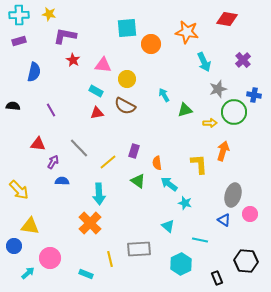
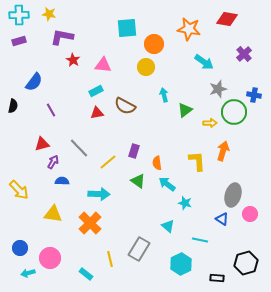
orange star at (187, 32): moved 2 px right, 3 px up
purple L-shape at (65, 36): moved 3 px left, 1 px down
orange circle at (151, 44): moved 3 px right
purple cross at (243, 60): moved 1 px right, 6 px up
cyan arrow at (204, 62): rotated 30 degrees counterclockwise
blue semicircle at (34, 72): moved 10 px down; rotated 24 degrees clockwise
yellow circle at (127, 79): moved 19 px right, 12 px up
cyan rectangle at (96, 91): rotated 56 degrees counterclockwise
cyan arrow at (164, 95): rotated 16 degrees clockwise
black semicircle at (13, 106): rotated 96 degrees clockwise
green triangle at (185, 110): rotated 21 degrees counterclockwise
red triangle at (38, 144): moved 4 px right; rotated 21 degrees counterclockwise
yellow L-shape at (199, 164): moved 2 px left, 3 px up
cyan arrow at (169, 184): moved 2 px left
cyan arrow at (99, 194): rotated 85 degrees counterclockwise
blue triangle at (224, 220): moved 2 px left, 1 px up
yellow triangle at (30, 226): moved 23 px right, 12 px up
blue circle at (14, 246): moved 6 px right, 2 px down
gray rectangle at (139, 249): rotated 55 degrees counterclockwise
black hexagon at (246, 261): moved 2 px down; rotated 20 degrees counterclockwise
cyan arrow at (28, 273): rotated 152 degrees counterclockwise
cyan rectangle at (86, 274): rotated 16 degrees clockwise
black rectangle at (217, 278): rotated 64 degrees counterclockwise
